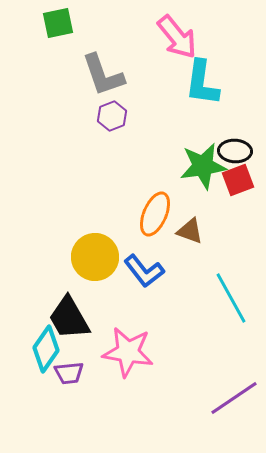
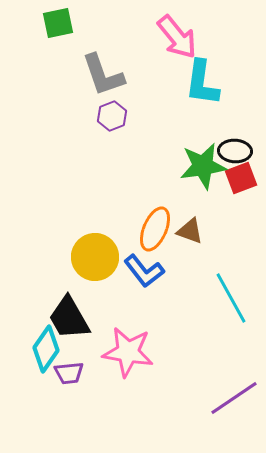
red square: moved 3 px right, 2 px up
orange ellipse: moved 15 px down
